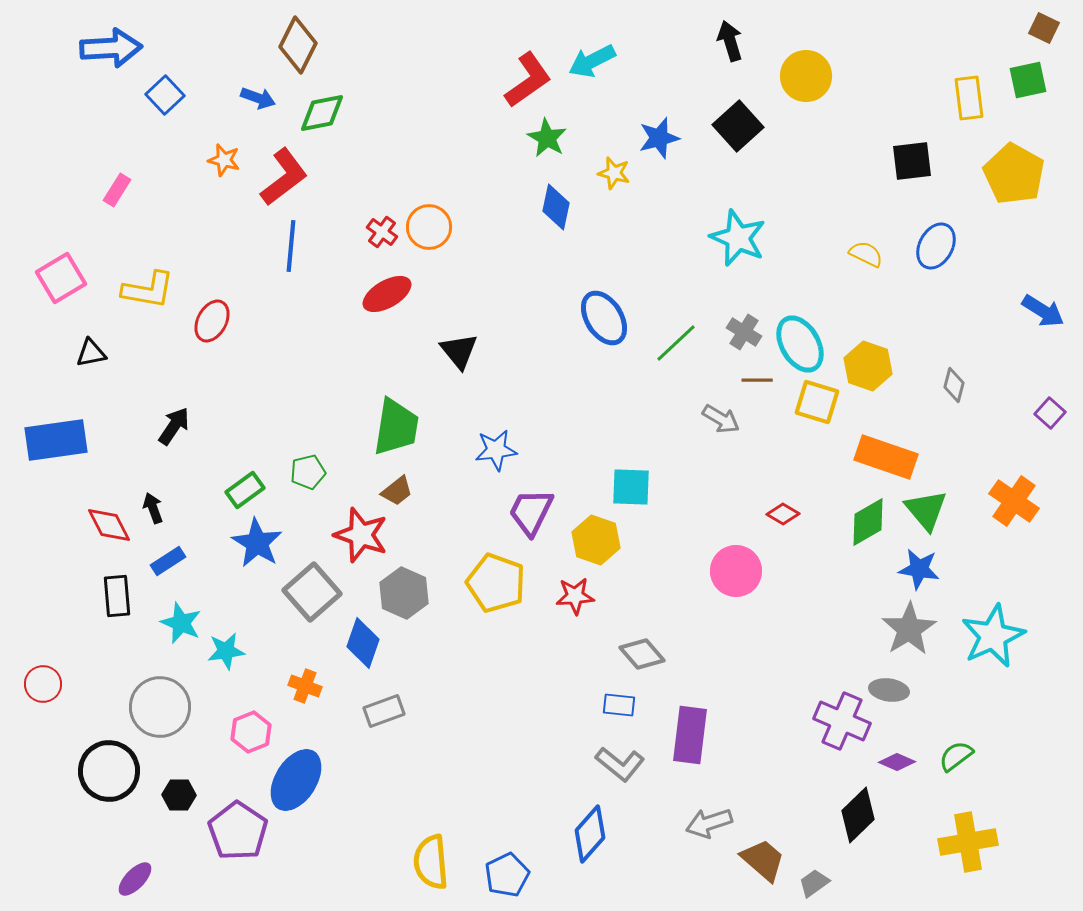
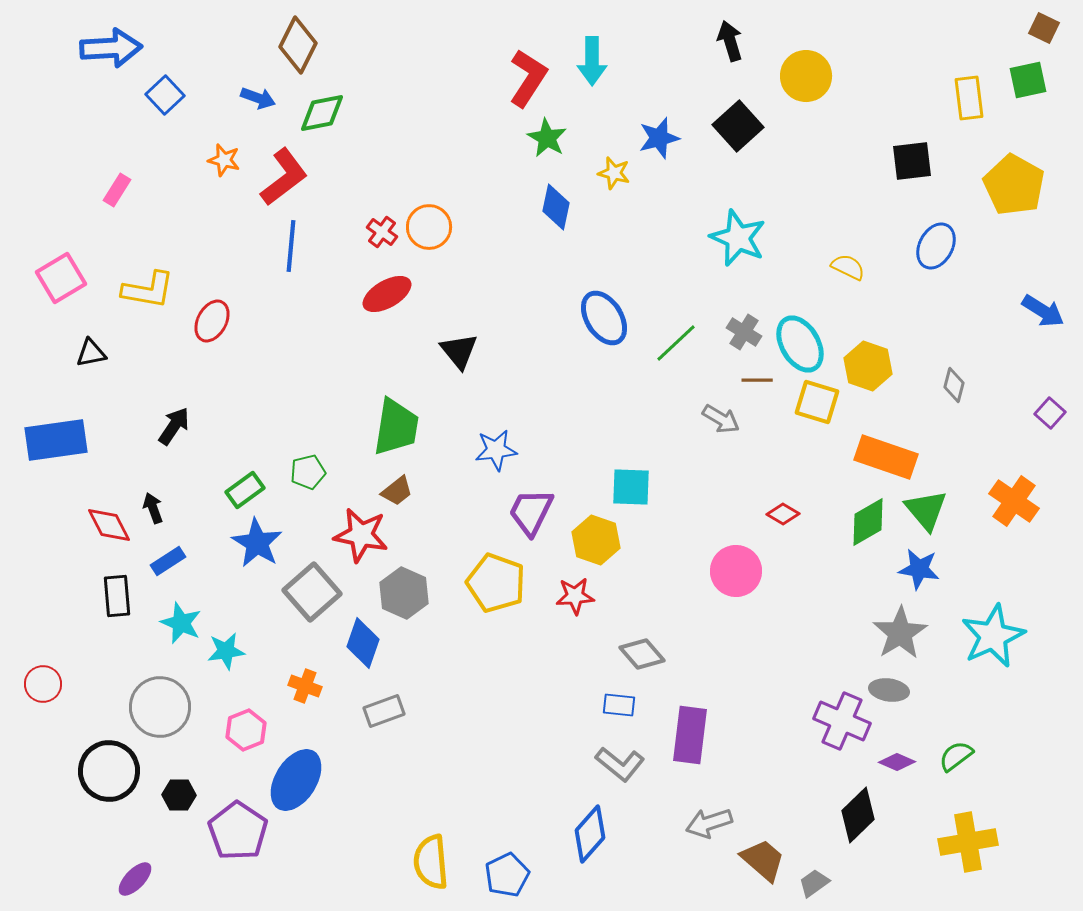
cyan arrow at (592, 61): rotated 63 degrees counterclockwise
red L-shape at (528, 80): moved 2 px up; rotated 22 degrees counterclockwise
yellow pentagon at (1014, 174): moved 11 px down
yellow semicircle at (866, 254): moved 18 px left, 13 px down
red star at (361, 535): rotated 8 degrees counterclockwise
gray star at (909, 629): moved 9 px left, 4 px down
pink hexagon at (251, 732): moved 5 px left, 2 px up
